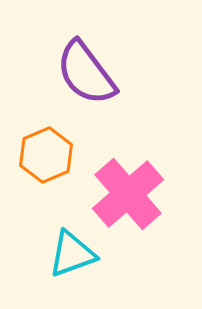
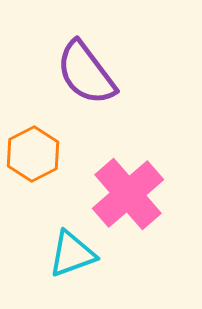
orange hexagon: moved 13 px left, 1 px up; rotated 4 degrees counterclockwise
